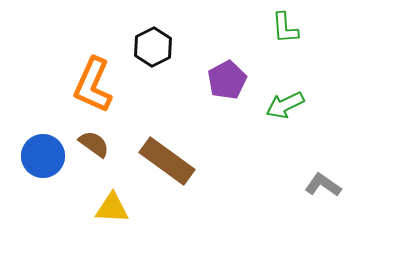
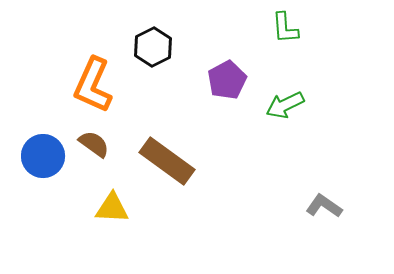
gray L-shape: moved 1 px right, 21 px down
